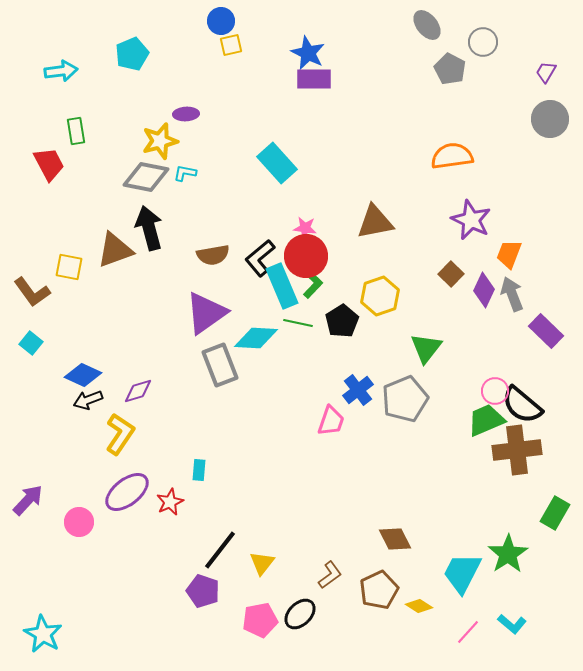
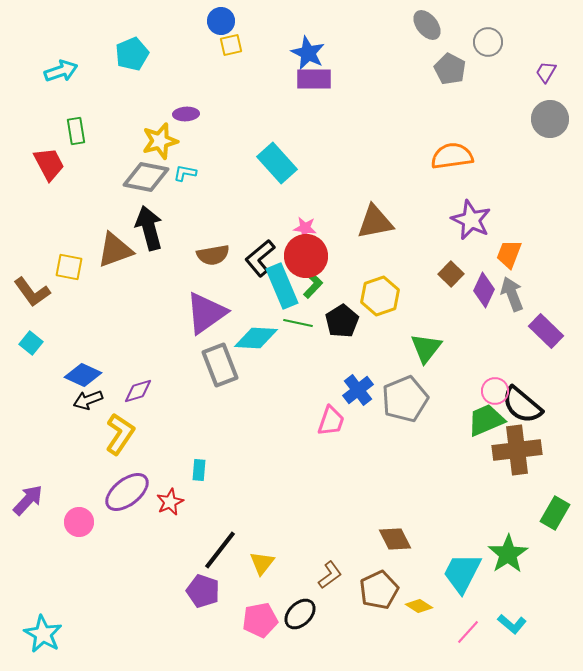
gray circle at (483, 42): moved 5 px right
cyan arrow at (61, 71): rotated 12 degrees counterclockwise
